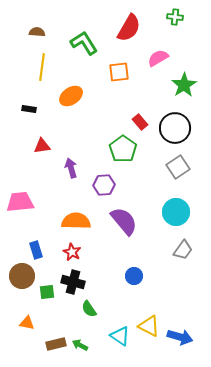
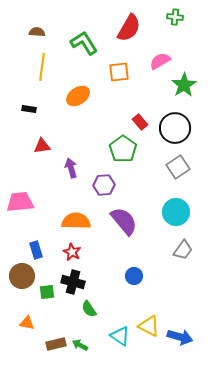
pink semicircle: moved 2 px right, 3 px down
orange ellipse: moved 7 px right
